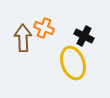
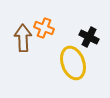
black cross: moved 5 px right, 1 px down
